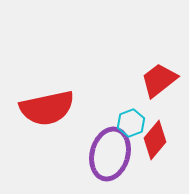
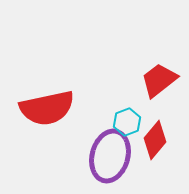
cyan hexagon: moved 4 px left, 1 px up
purple ellipse: moved 2 px down
